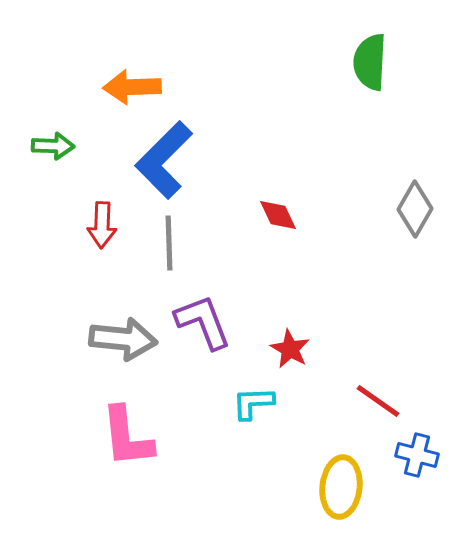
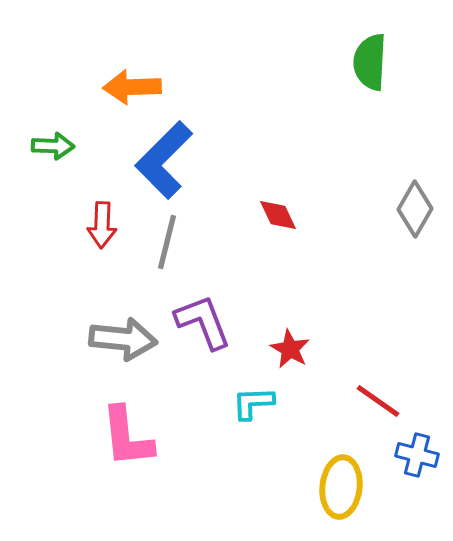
gray line: moved 2 px left, 1 px up; rotated 16 degrees clockwise
